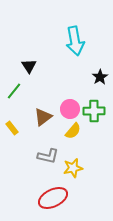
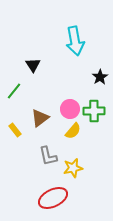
black triangle: moved 4 px right, 1 px up
brown triangle: moved 3 px left, 1 px down
yellow rectangle: moved 3 px right, 2 px down
gray L-shape: rotated 65 degrees clockwise
